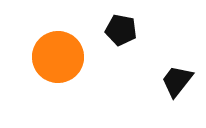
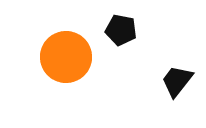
orange circle: moved 8 px right
